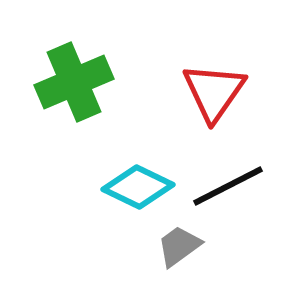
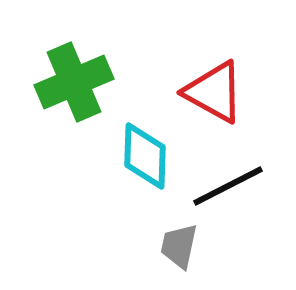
red triangle: rotated 36 degrees counterclockwise
cyan diamond: moved 7 px right, 31 px up; rotated 66 degrees clockwise
gray trapezoid: rotated 42 degrees counterclockwise
